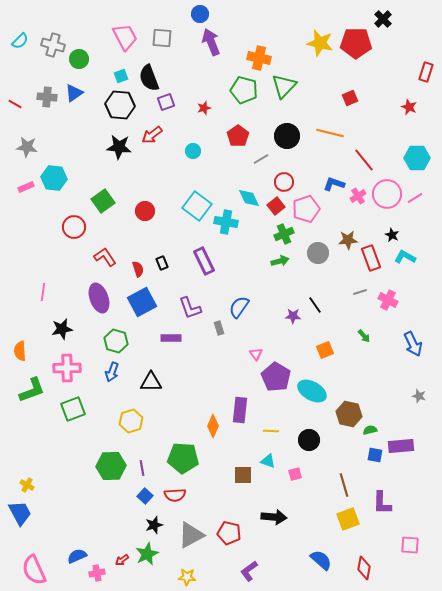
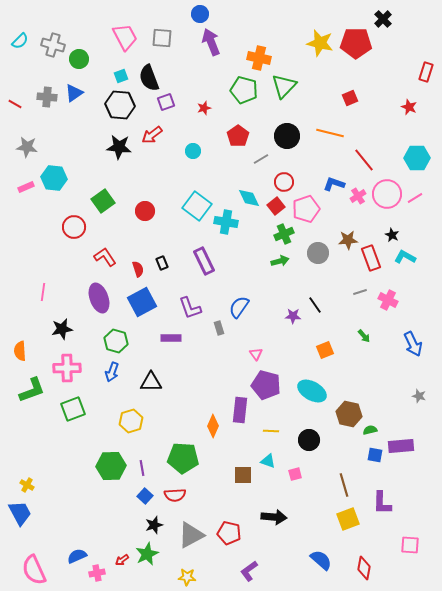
purple pentagon at (276, 377): moved 10 px left, 8 px down; rotated 16 degrees counterclockwise
